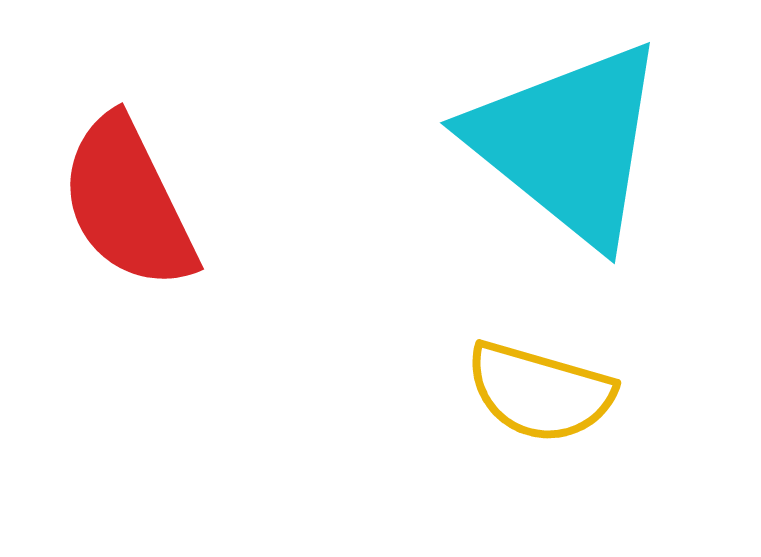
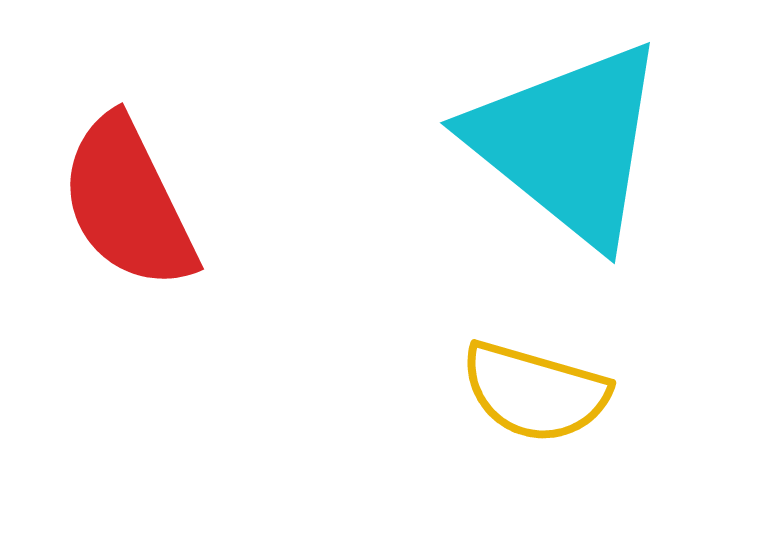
yellow semicircle: moved 5 px left
